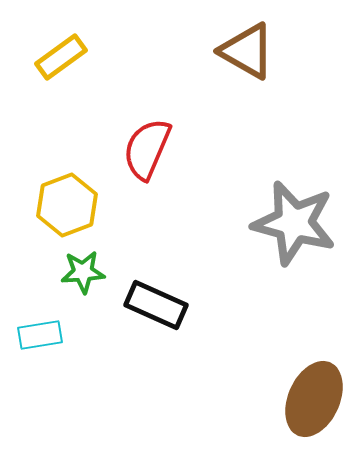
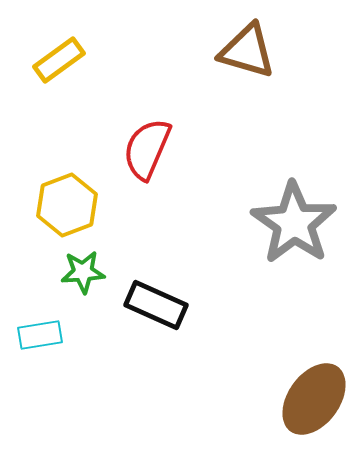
brown triangle: rotated 14 degrees counterclockwise
yellow rectangle: moved 2 px left, 3 px down
gray star: rotated 20 degrees clockwise
brown ellipse: rotated 12 degrees clockwise
